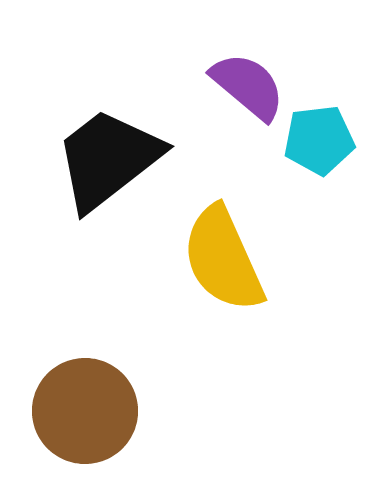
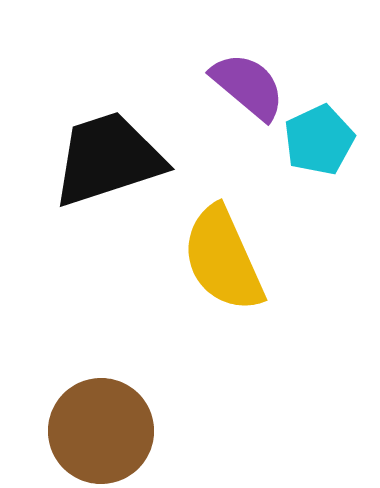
cyan pentagon: rotated 18 degrees counterclockwise
black trapezoid: rotated 20 degrees clockwise
brown circle: moved 16 px right, 20 px down
